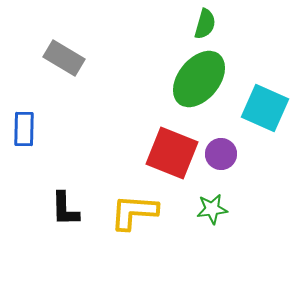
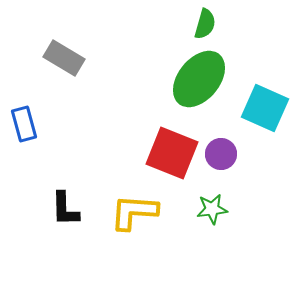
blue rectangle: moved 5 px up; rotated 16 degrees counterclockwise
